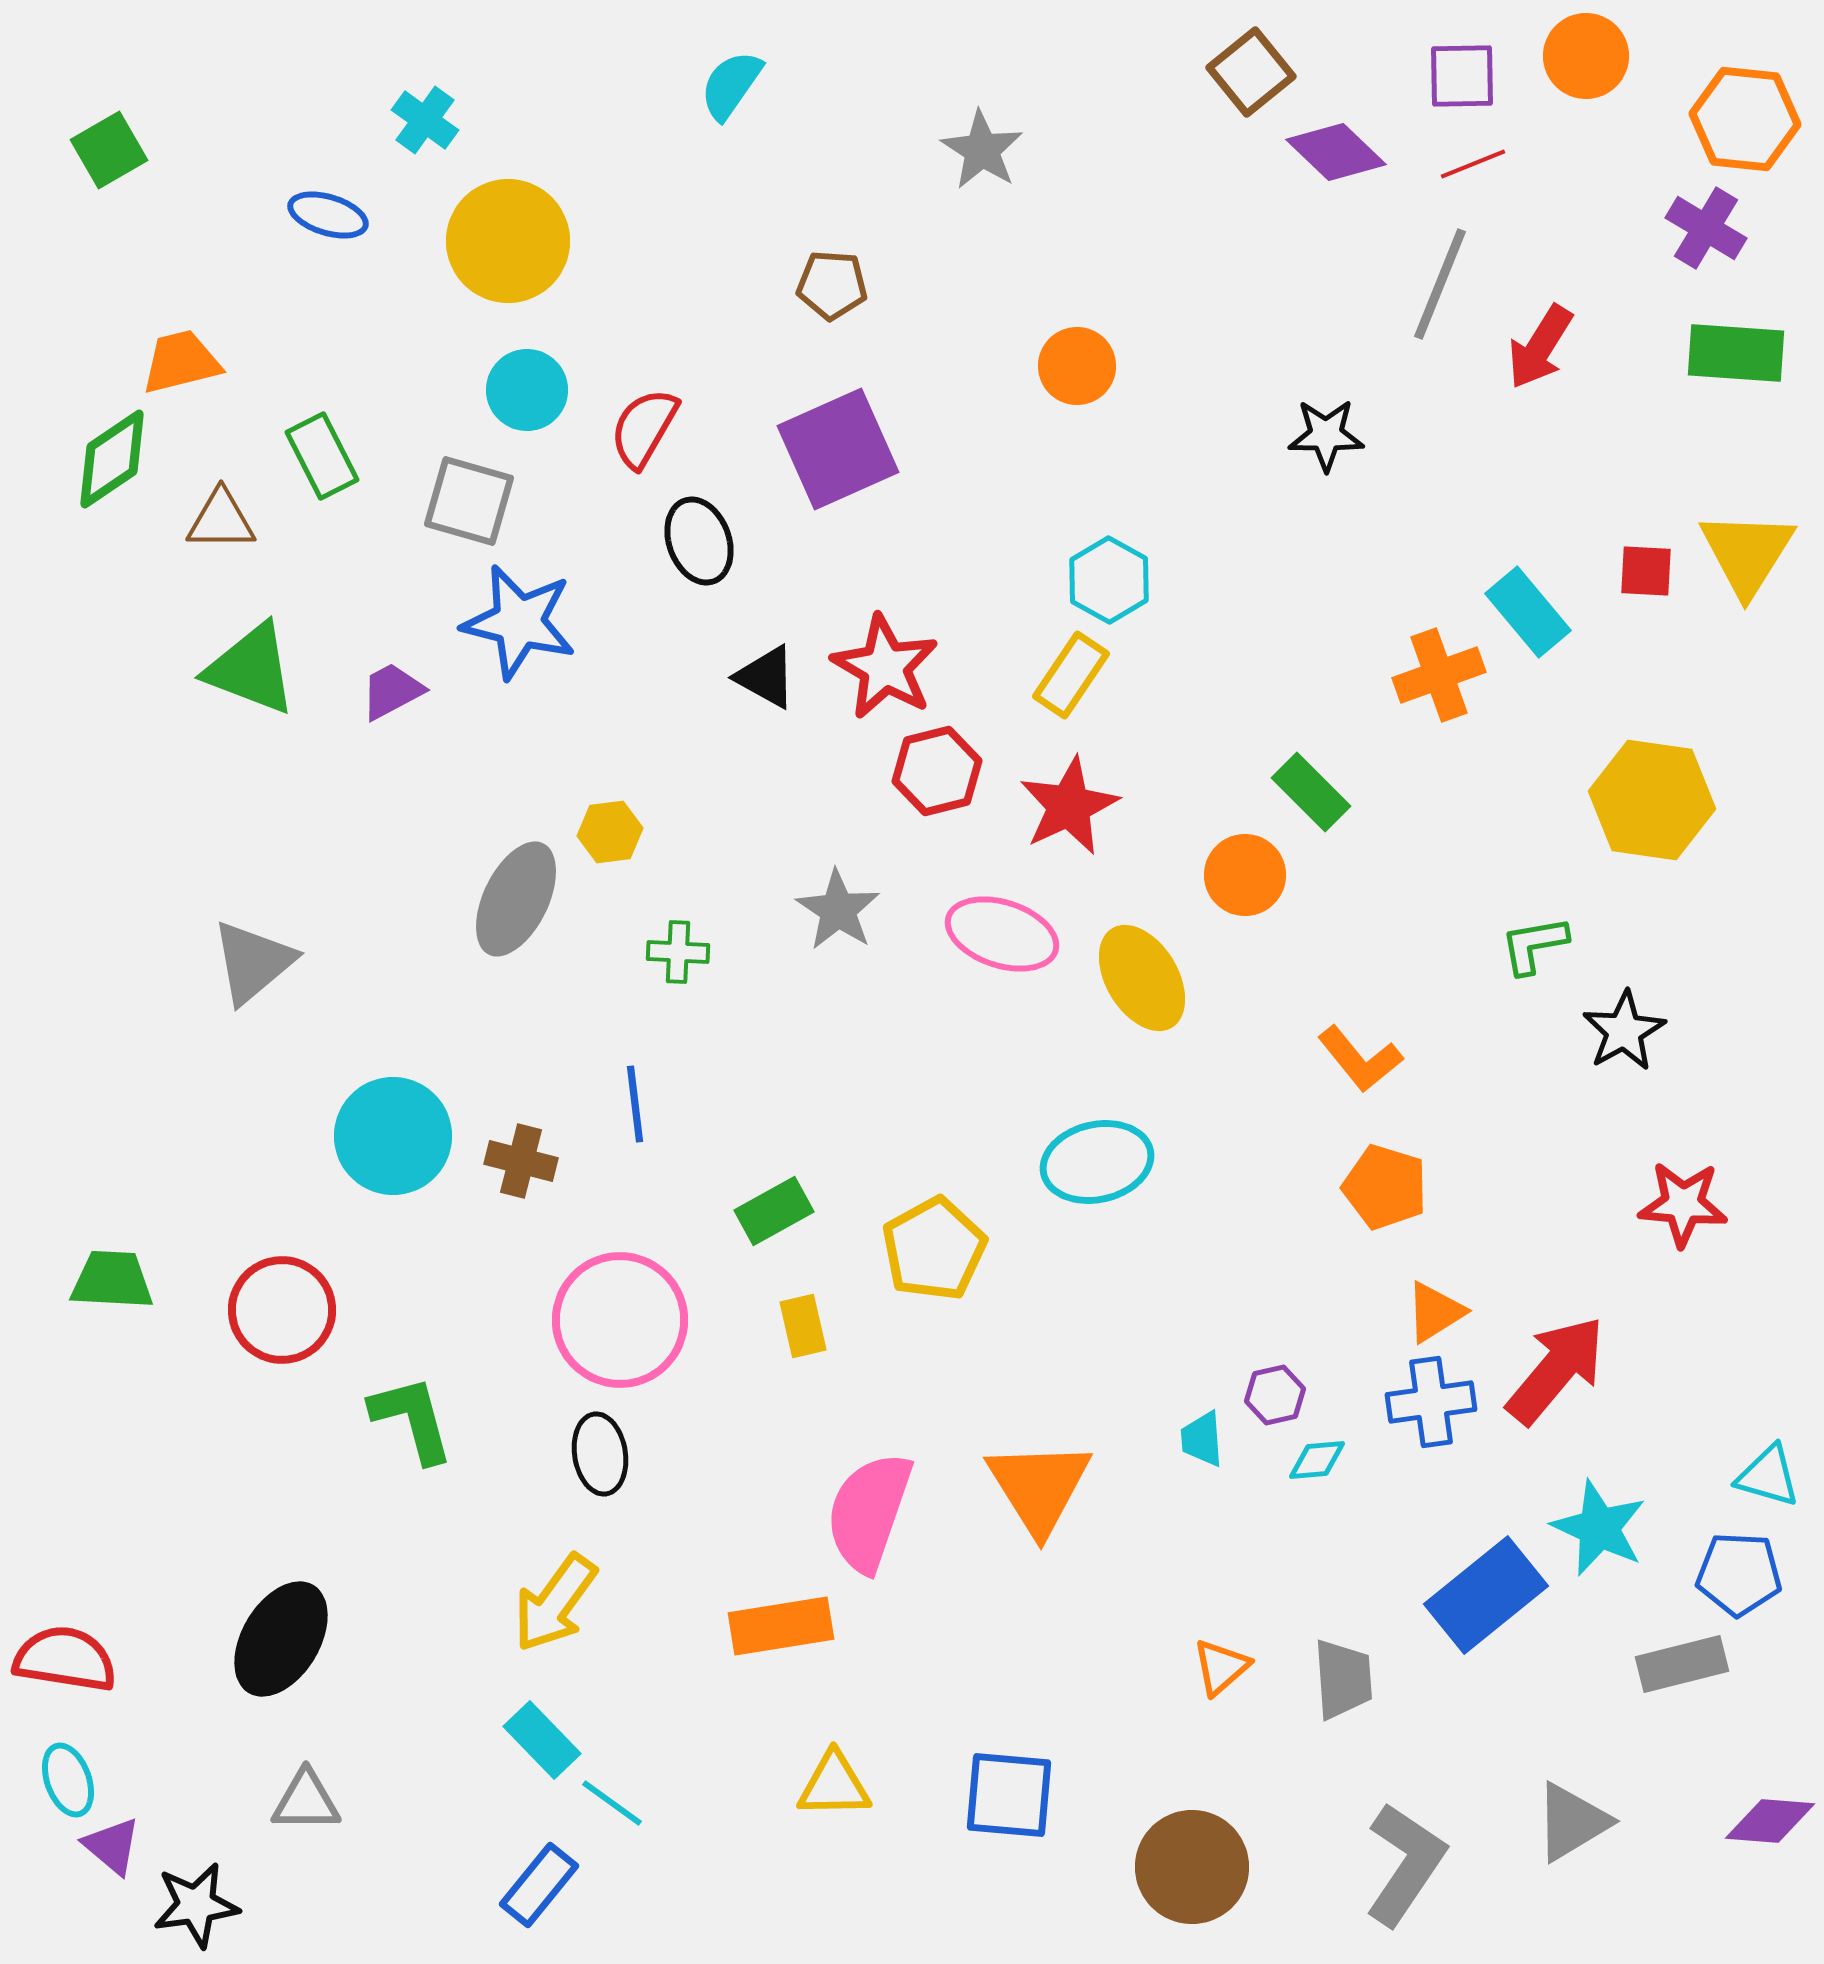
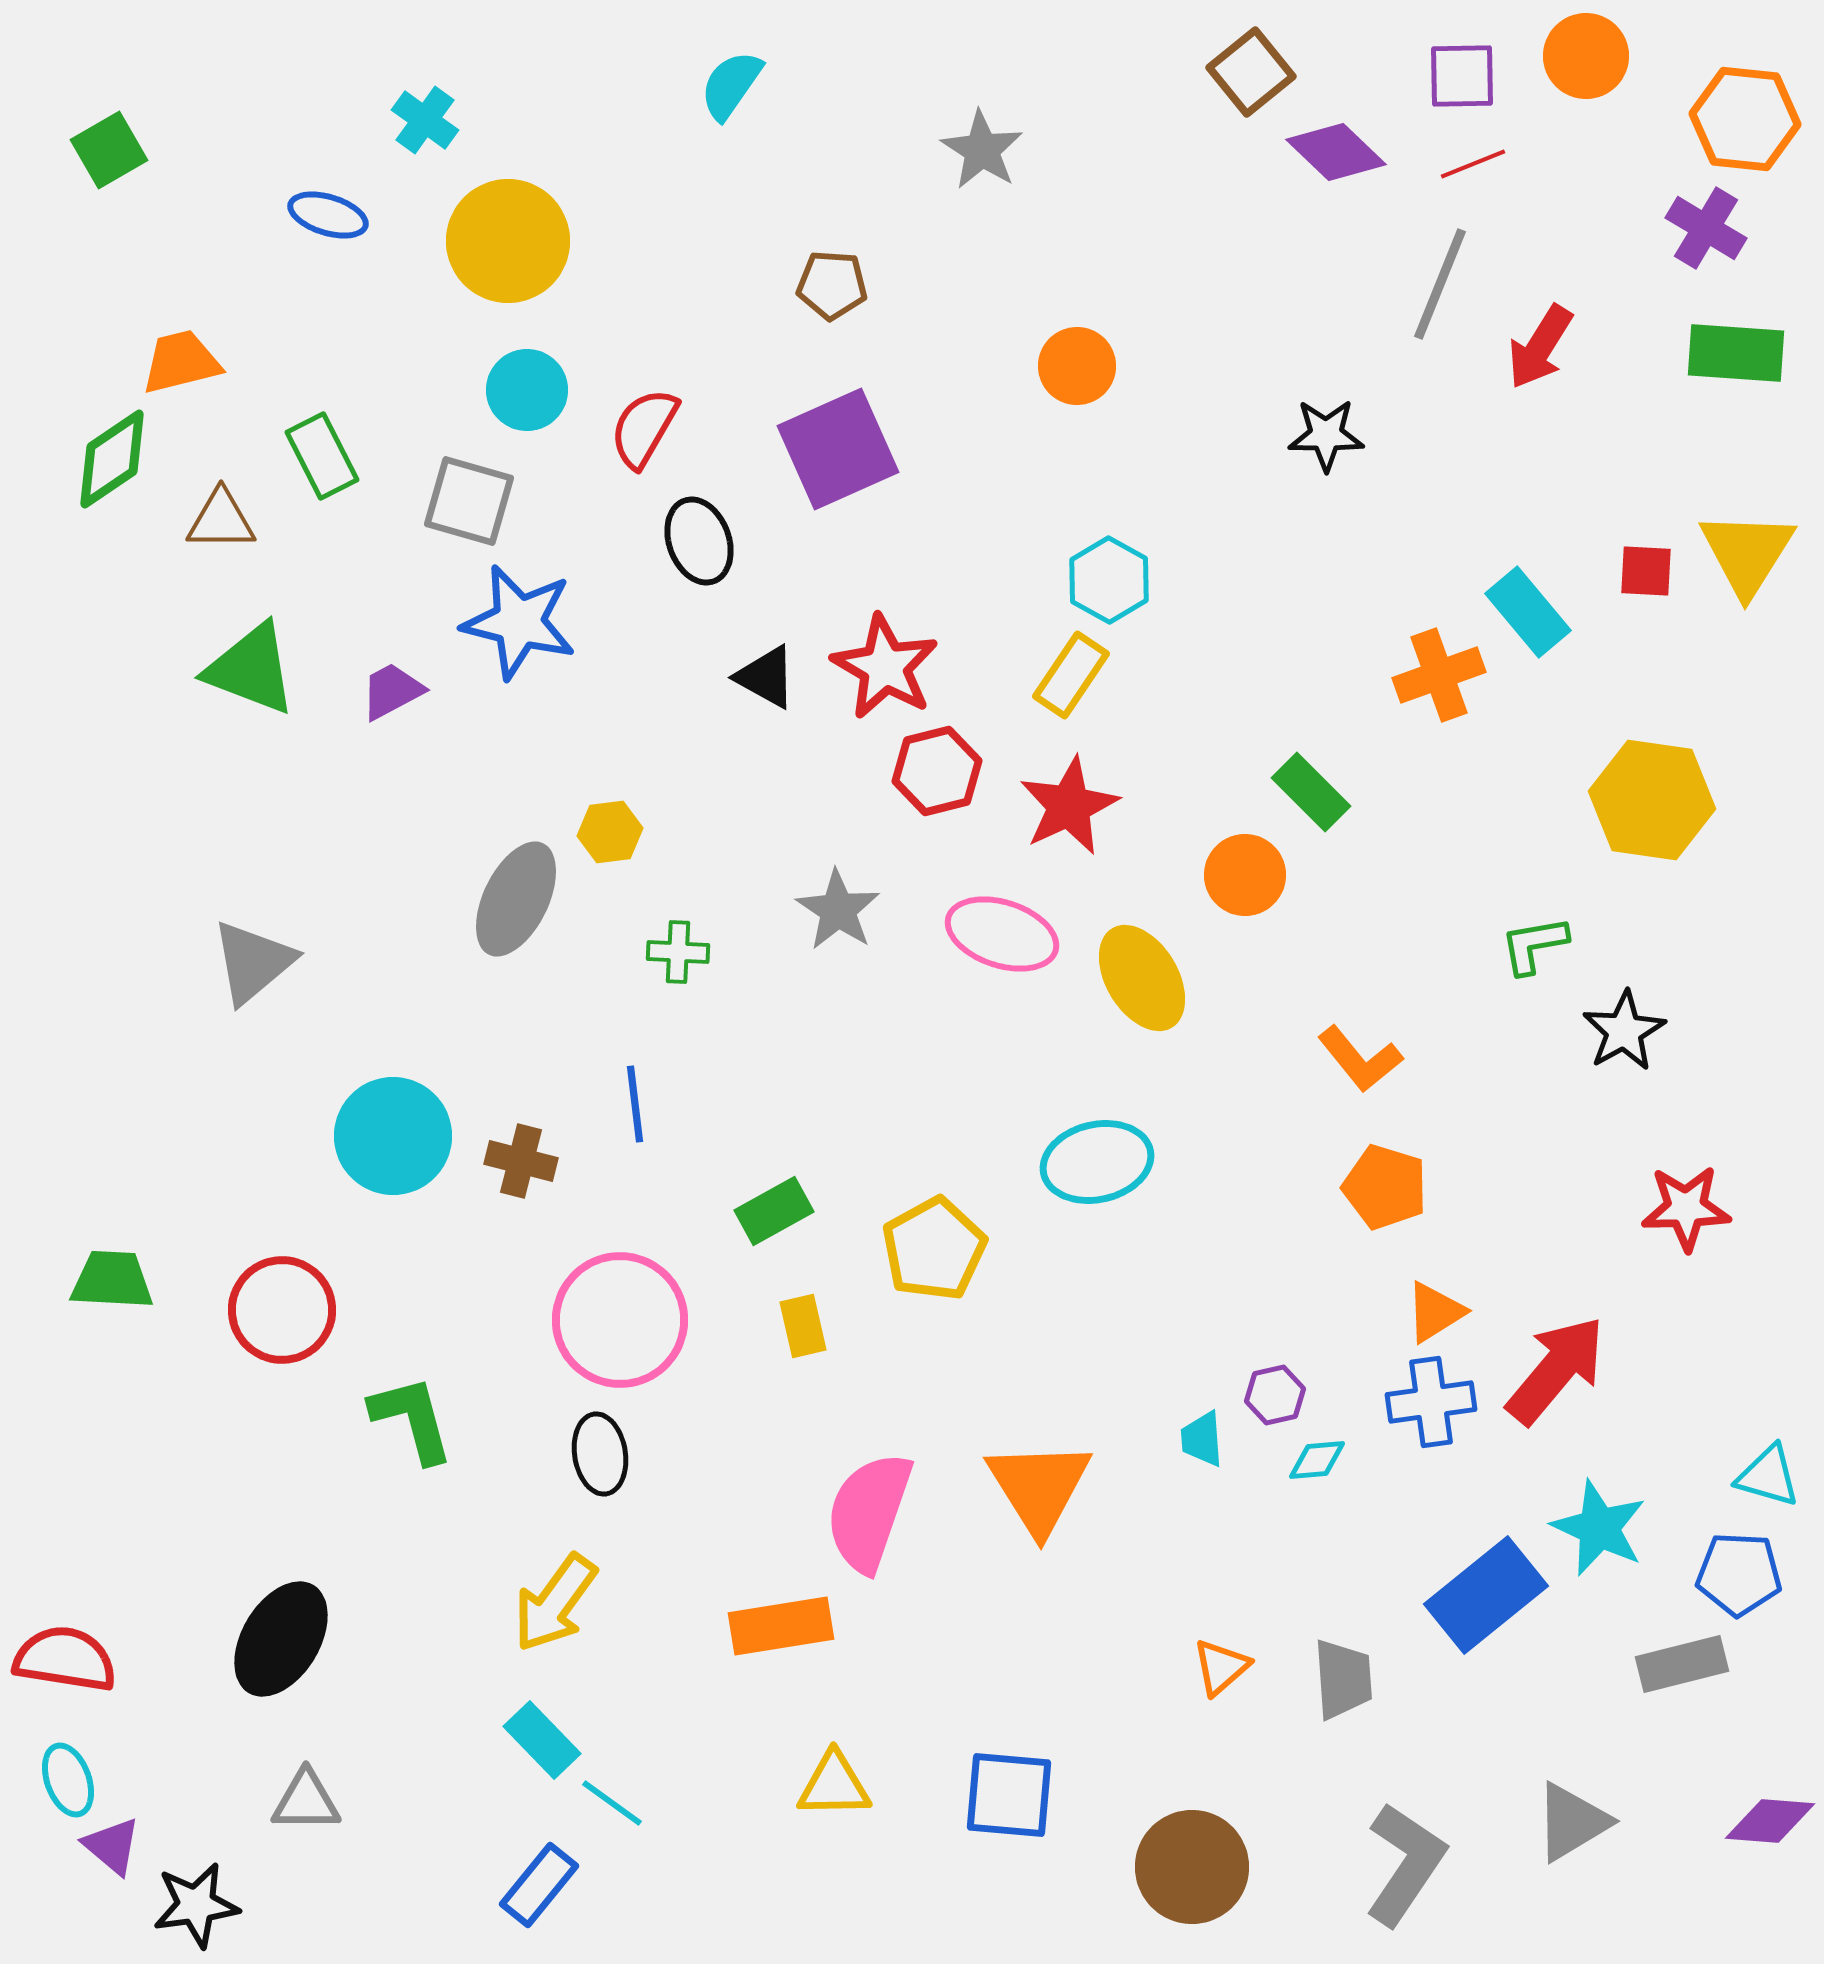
red star at (1683, 1204): moved 3 px right, 4 px down; rotated 6 degrees counterclockwise
